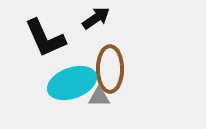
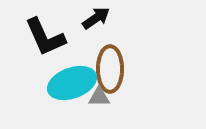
black L-shape: moved 1 px up
